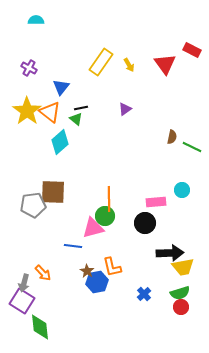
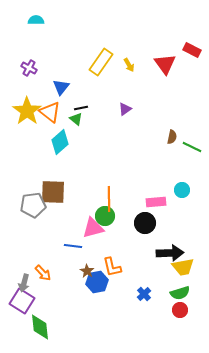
red circle: moved 1 px left, 3 px down
